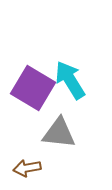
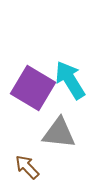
brown arrow: moved 1 px up; rotated 56 degrees clockwise
